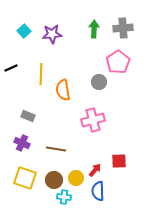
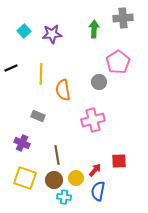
gray cross: moved 10 px up
gray rectangle: moved 10 px right
brown line: moved 1 px right, 6 px down; rotated 72 degrees clockwise
blue semicircle: rotated 12 degrees clockwise
